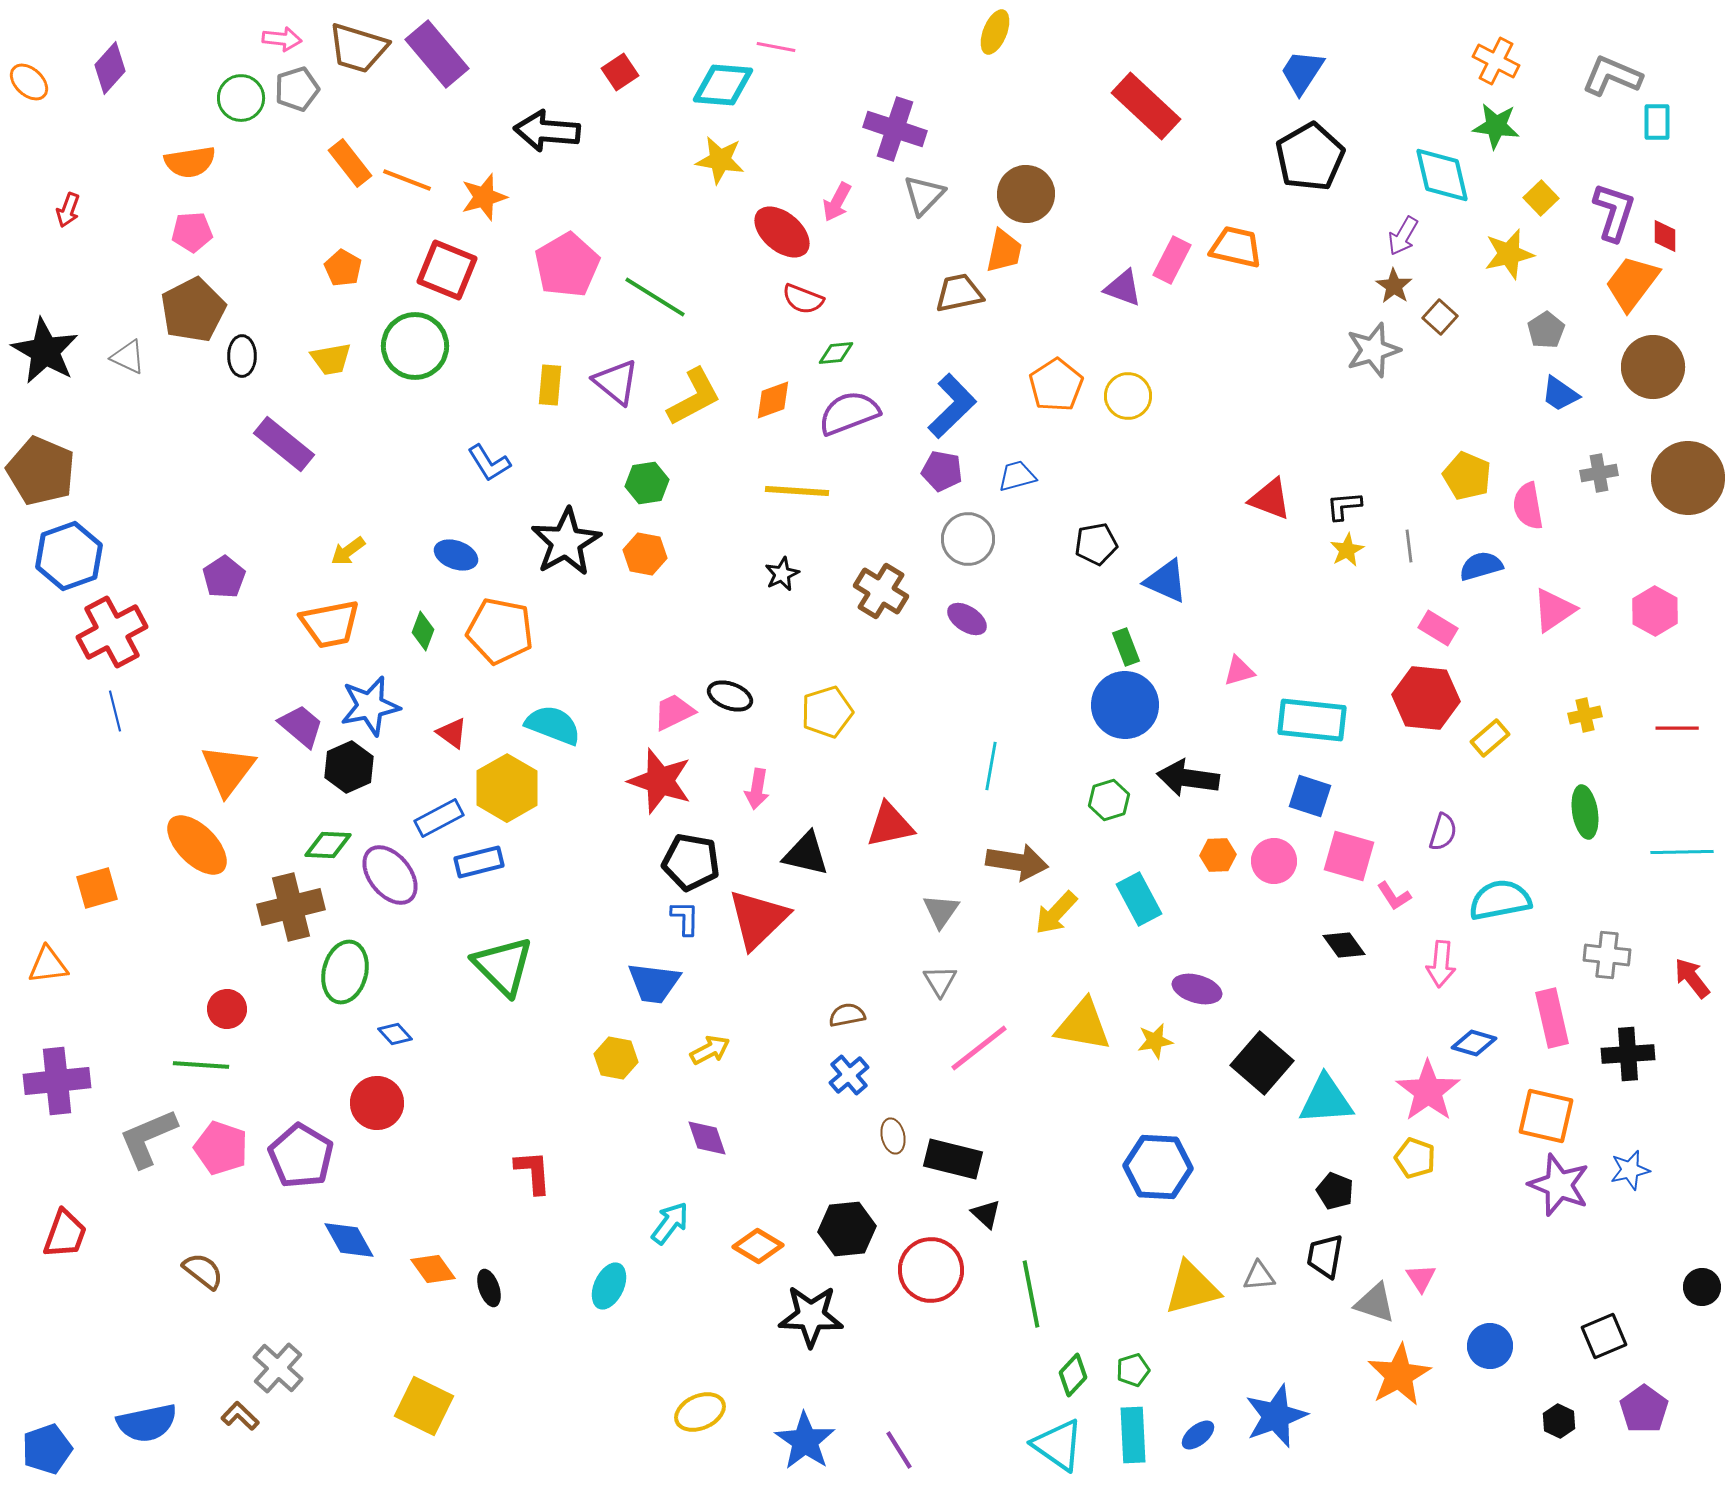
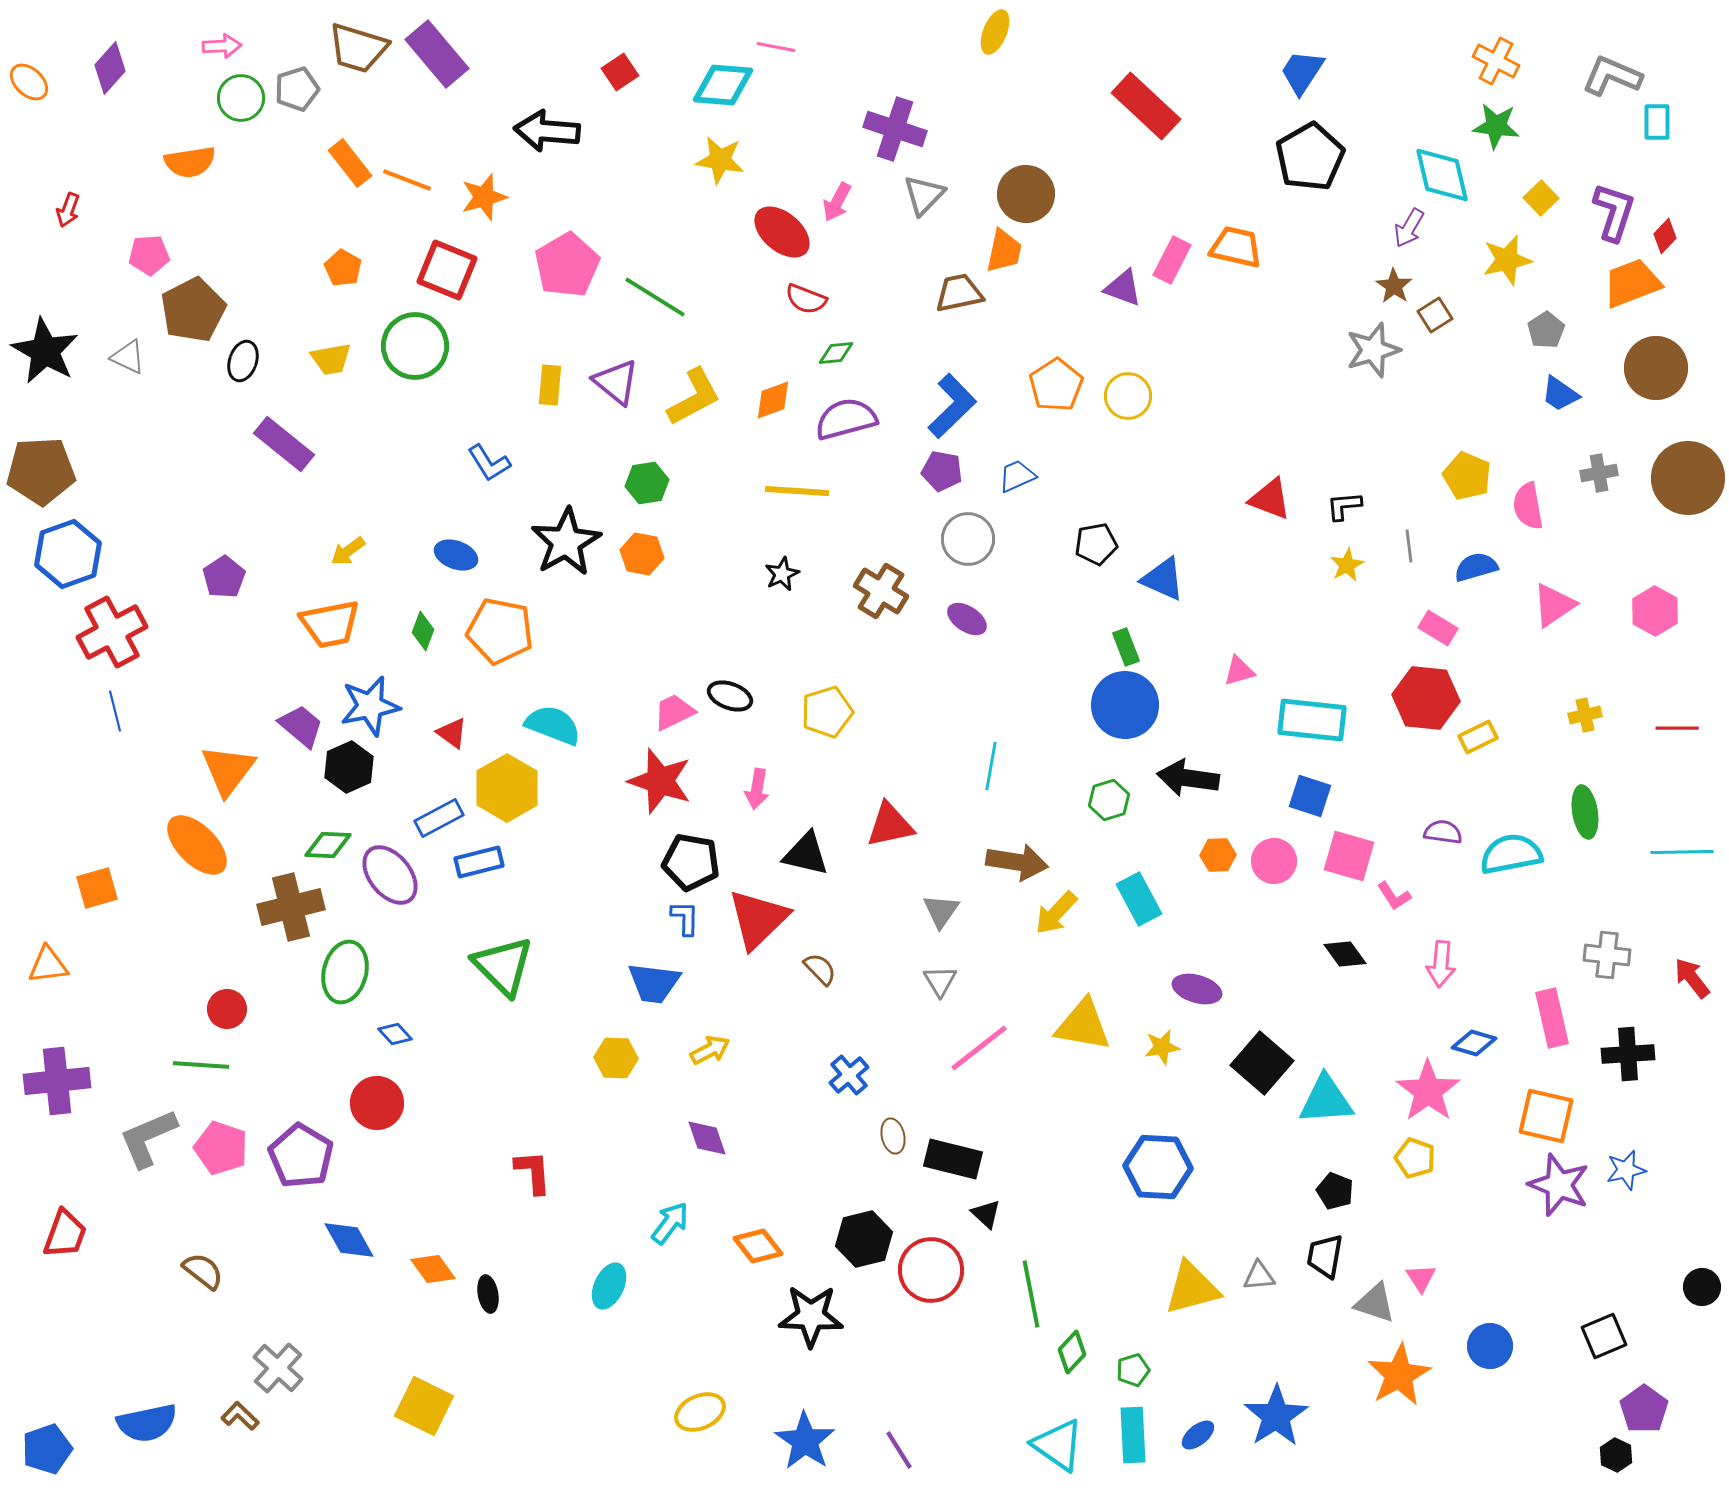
pink arrow at (282, 39): moved 60 px left, 7 px down; rotated 9 degrees counterclockwise
pink pentagon at (192, 232): moved 43 px left, 23 px down
purple arrow at (1403, 236): moved 6 px right, 8 px up
red diamond at (1665, 236): rotated 44 degrees clockwise
yellow star at (1509, 254): moved 2 px left, 6 px down
orange trapezoid at (1632, 283): rotated 32 degrees clockwise
red semicircle at (803, 299): moved 3 px right
brown square at (1440, 317): moved 5 px left, 2 px up; rotated 16 degrees clockwise
black ellipse at (242, 356): moved 1 px right, 5 px down; rotated 18 degrees clockwise
brown circle at (1653, 367): moved 3 px right, 1 px down
purple semicircle at (849, 413): moved 3 px left, 6 px down; rotated 6 degrees clockwise
brown pentagon at (41, 471): rotated 26 degrees counterclockwise
blue trapezoid at (1017, 476): rotated 9 degrees counterclockwise
yellow star at (1347, 550): moved 15 px down
orange hexagon at (645, 554): moved 3 px left
blue hexagon at (69, 556): moved 1 px left, 2 px up
blue semicircle at (1481, 566): moved 5 px left, 1 px down
blue triangle at (1166, 581): moved 3 px left, 2 px up
pink triangle at (1554, 610): moved 5 px up
yellow rectangle at (1490, 738): moved 12 px left, 1 px up; rotated 15 degrees clockwise
purple semicircle at (1443, 832): rotated 99 degrees counterclockwise
cyan semicircle at (1500, 900): moved 11 px right, 46 px up
black diamond at (1344, 945): moved 1 px right, 9 px down
brown semicircle at (847, 1015): moved 27 px left, 46 px up; rotated 57 degrees clockwise
yellow star at (1155, 1041): moved 7 px right, 6 px down
yellow hexagon at (616, 1058): rotated 9 degrees counterclockwise
blue star at (1630, 1170): moved 4 px left
black hexagon at (847, 1229): moved 17 px right, 10 px down; rotated 8 degrees counterclockwise
orange diamond at (758, 1246): rotated 21 degrees clockwise
black ellipse at (489, 1288): moved 1 px left, 6 px down; rotated 9 degrees clockwise
green diamond at (1073, 1375): moved 1 px left, 23 px up
blue star at (1276, 1416): rotated 12 degrees counterclockwise
black hexagon at (1559, 1421): moved 57 px right, 34 px down
